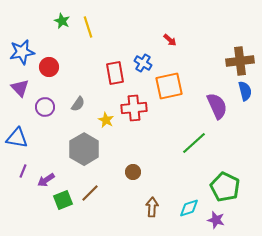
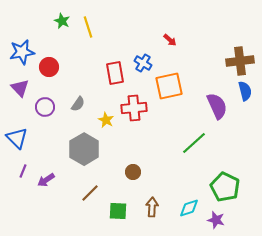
blue triangle: rotated 35 degrees clockwise
green square: moved 55 px right, 11 px down; rotated 24 degrees clockwise
